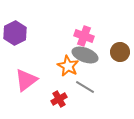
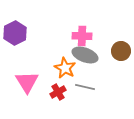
pink cross: moved 2 px left; rotated 18 degrees counterclockwise
brown circle: moved 1 px right, 1 px up
orange star: moved 3 px left, 2 px down
pink triangle: moved 1 px right, 2 px down; rotated 25 degrees counterclockwise
gray line: rotated 18 degrees counterclockwise
red cross: moved 1 px left, 7 px up
